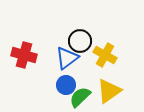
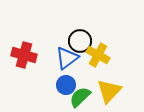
yellow cross: moved 7 px left
yellow triangle: rotated 12 degrees counterclockwise
